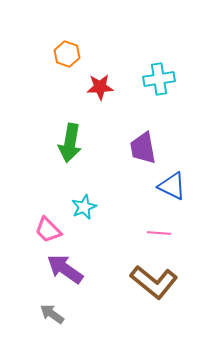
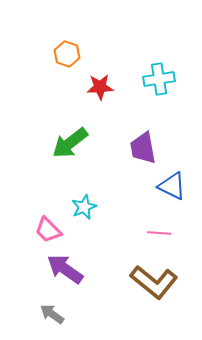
green arrow: rotated 42 degrees clockwise
